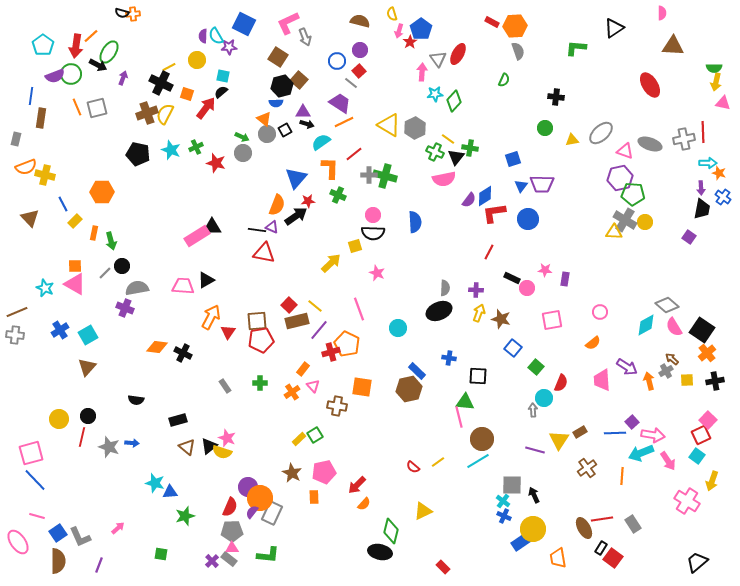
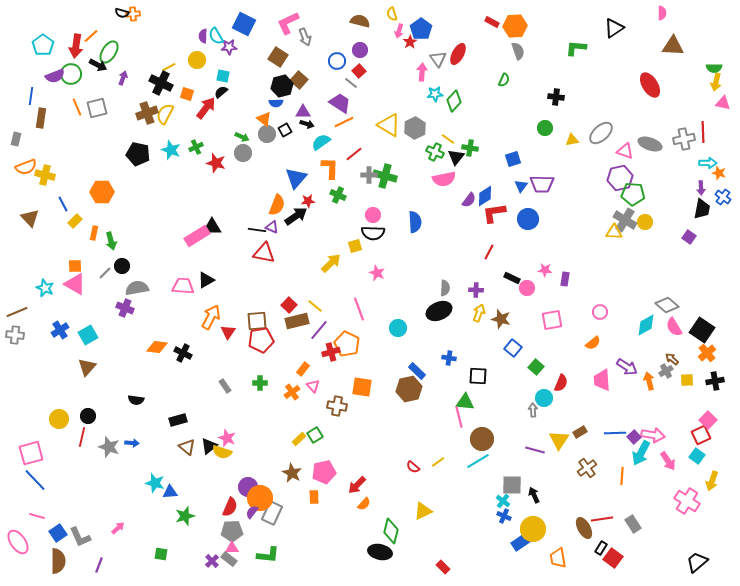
purple square at (632, 422): moved 2 px right, 15 px down
cyan arrow at (641, 453): rotated 40 degrees counterclockwise
